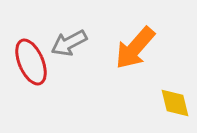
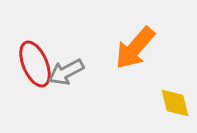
gray arrow: moved 3 px left, 29 px down
red ellipse: moved 4 px right, 2 px down
